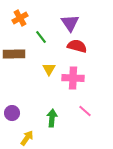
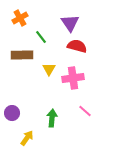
brown rectangle: moved 8 px right, 1 px down
pink cross: rotated 10 degrees counterclockwise
